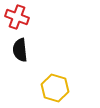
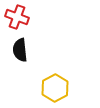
yellow hexagon: rotated 16 degrees clockwise
